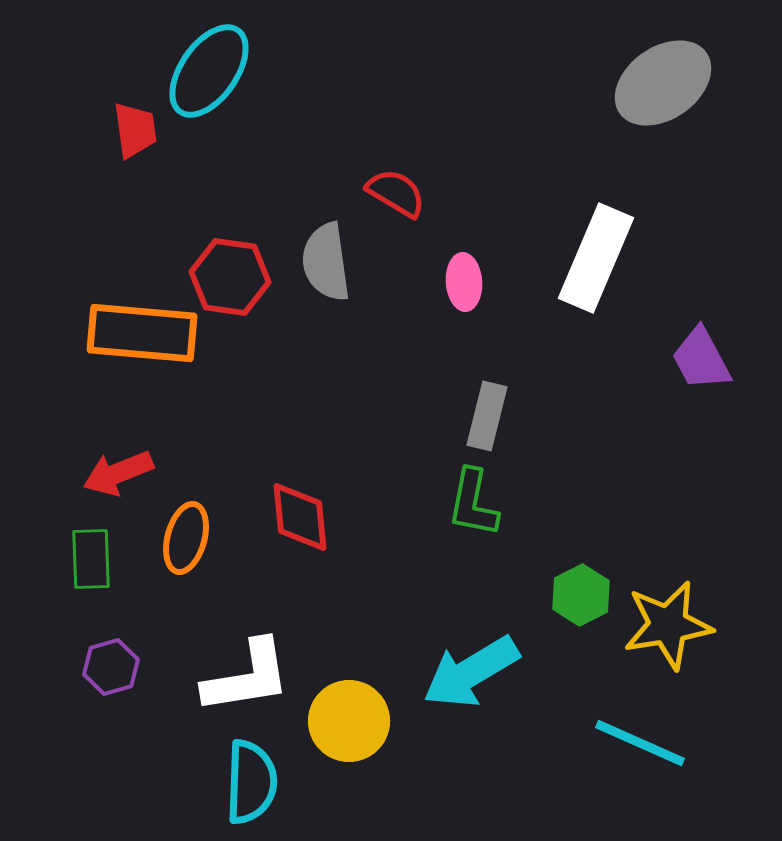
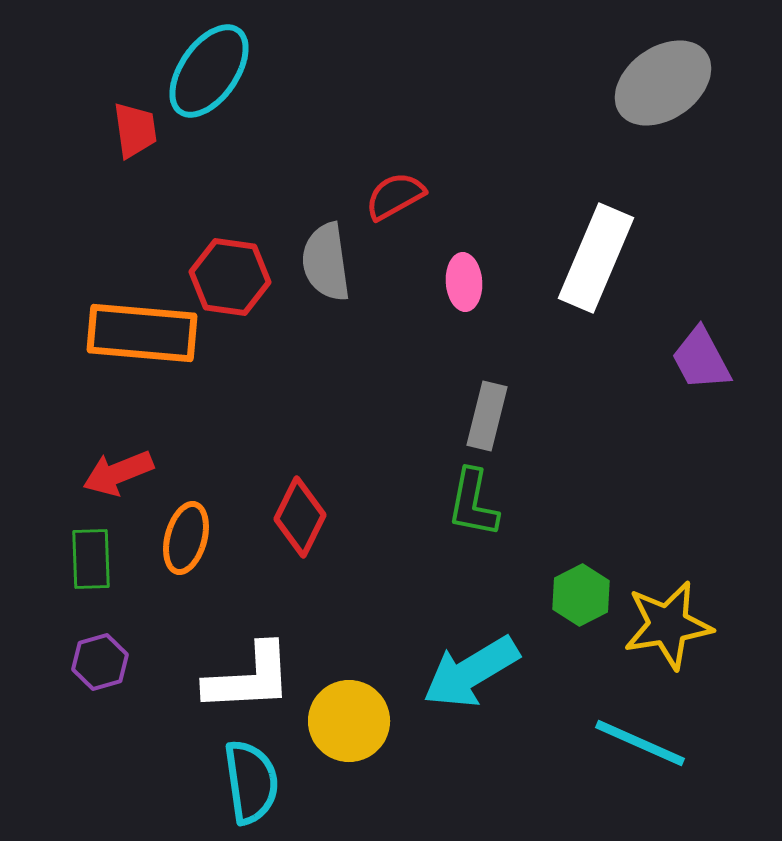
red semicircle: moved 1 px left, 3 px down; rotated 60 degrees counterclockwise
red diamond: rotated 32 degrees clockwise
purple hexagon: moved 11 px left, 5 px up
white L-shape: moved 2 px right, 1 px down; rotated 6 degrees clockwise
cyan semicircle: rotated 10 degrees counterclockwise
